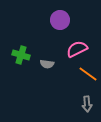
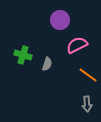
pink semicircle: moved 4 px up
green cross: moved 2 px right
gray semicircle: rotated 80 degrees counterclockwise
orange line: moved 1 px down
